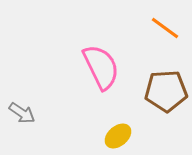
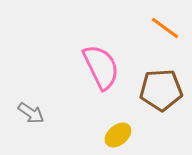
brown pentagon: moved 5 px left, 1 px up
gray arrow: moved 9 px right
yellow ellipse: moved 1 px up
